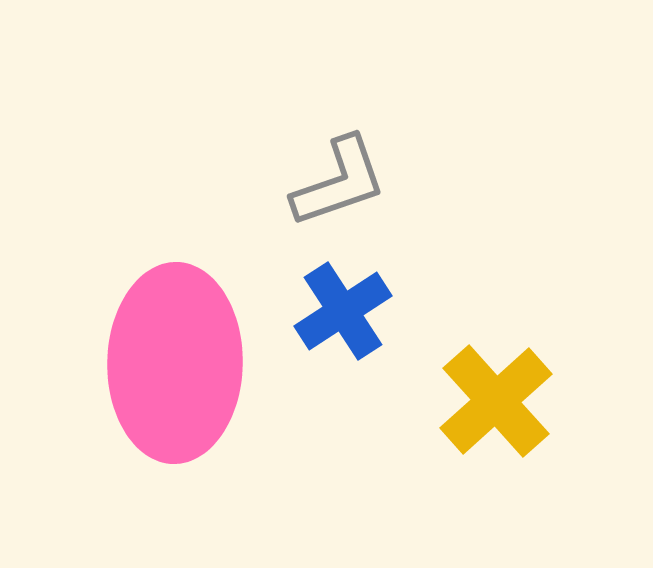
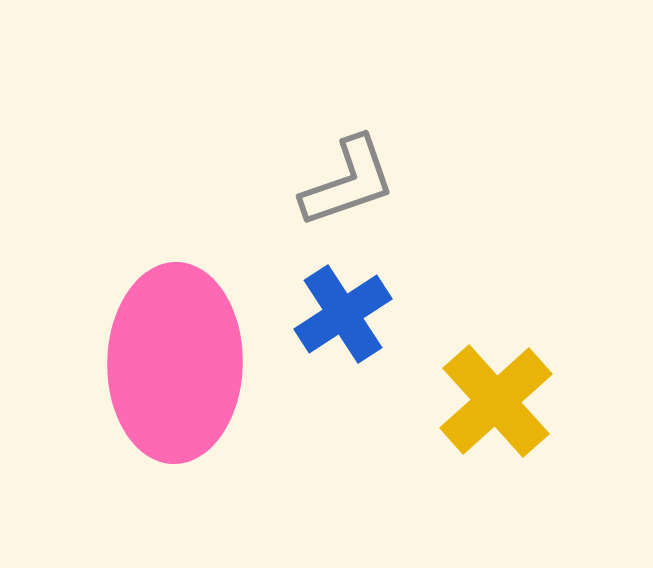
gray L-shape: moved 9 px right
blue cross: moved 3 px down
